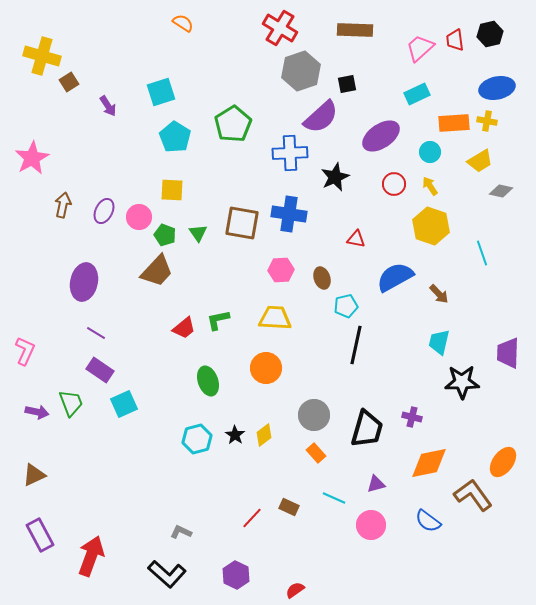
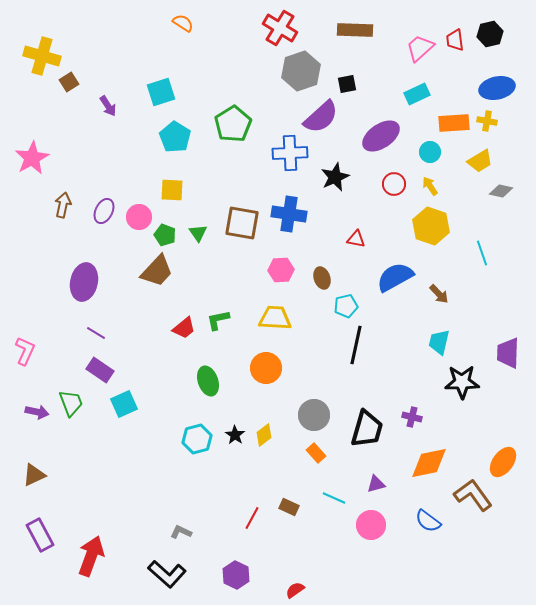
red line at (252, 518): rotated 15 degrees counterclockwise
